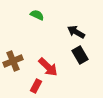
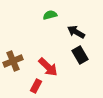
green semicircle: moved 13 px right; rotated 40 degrees counterclockwise
